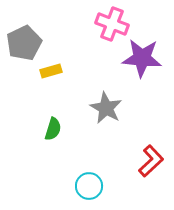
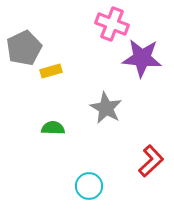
gray pentagon: moved 5 px down
green semicircle: moved 1 px up; rotated 105 degrees counterclockwise
